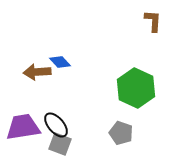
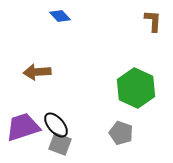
blue diamond: moved 46 px up
purple trapezoid: rotated 9 degrees counterclockwise
